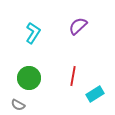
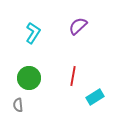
cyan rectangle: moved 3 px down
gray semicircle: rotated 56 degrees clockwise
